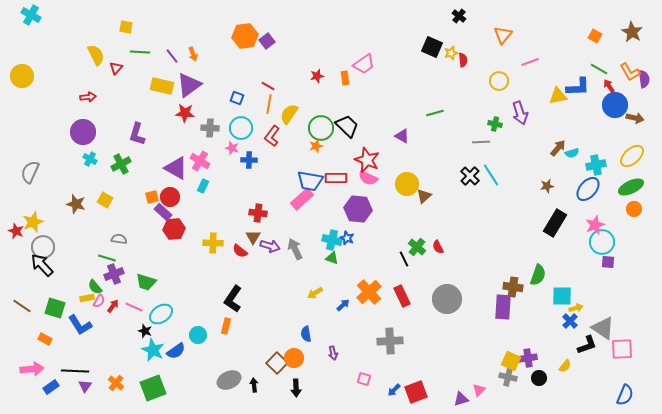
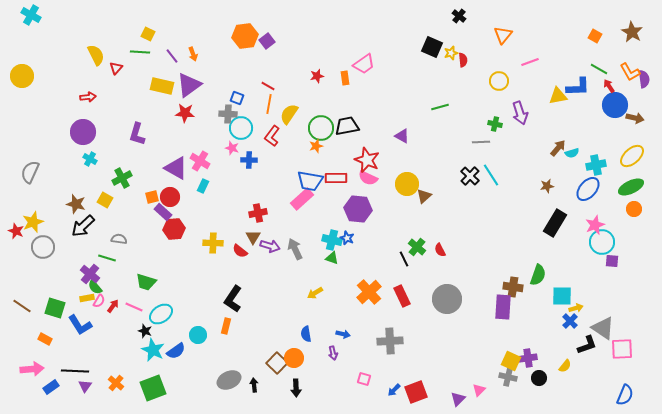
yellow square at (126, 27): moved 22 px right, 7 px down; rotated 16 degrees clockwise
green line at (435, 113): moved 5 px right, 6 px up
black trapezoid at (347, 126): rotated 55 degrees counterclockwise
gray cross at (210, 128): moved 18 px right, 14 px up
green cross at (121, 164): moved 1 px right, 14 px down
red cross at (258, 213): rotated 18 degrees counterclockwise
red semicircle at (438, 247): moved 2 px right, 3 px down
purple square at (608, 262): moved 4 px right, 1 px up
black arrow at (42, 265): moved 41 px right, 39 px up; rotated 90 degrees counterclockwise
purple cross at (114, 274): moved 24 px left; rotated 30 degrees counterclockwise
blue arrow at (343, 305): moved 29 px down; rotated 56 degrees clockwise
purple triangle at (461, 399): moved 3 px left; rotated 28 degrees counterclockwise
